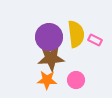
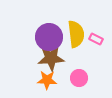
pink rectangle: moved 1 px right, 1 px up
pink circle: moved 3 px right, 2 px up
